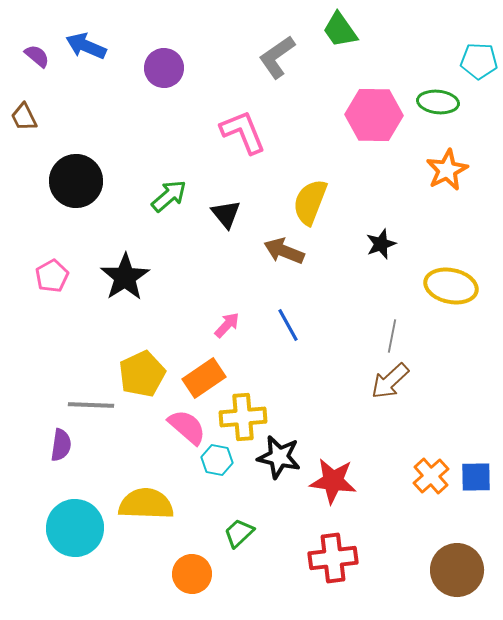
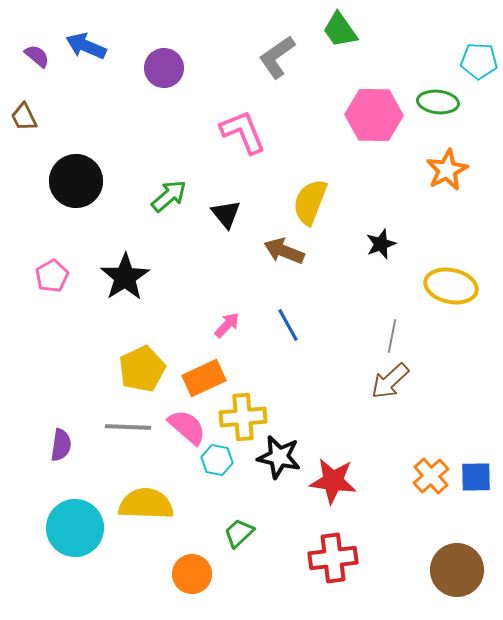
yellow pentagon at (142, 374): moved 5 px up
orange rectangle at (204, 378): rotated 9 degrees clockwise
gray line at (91, 405): moved 37 px right, 22 px down
